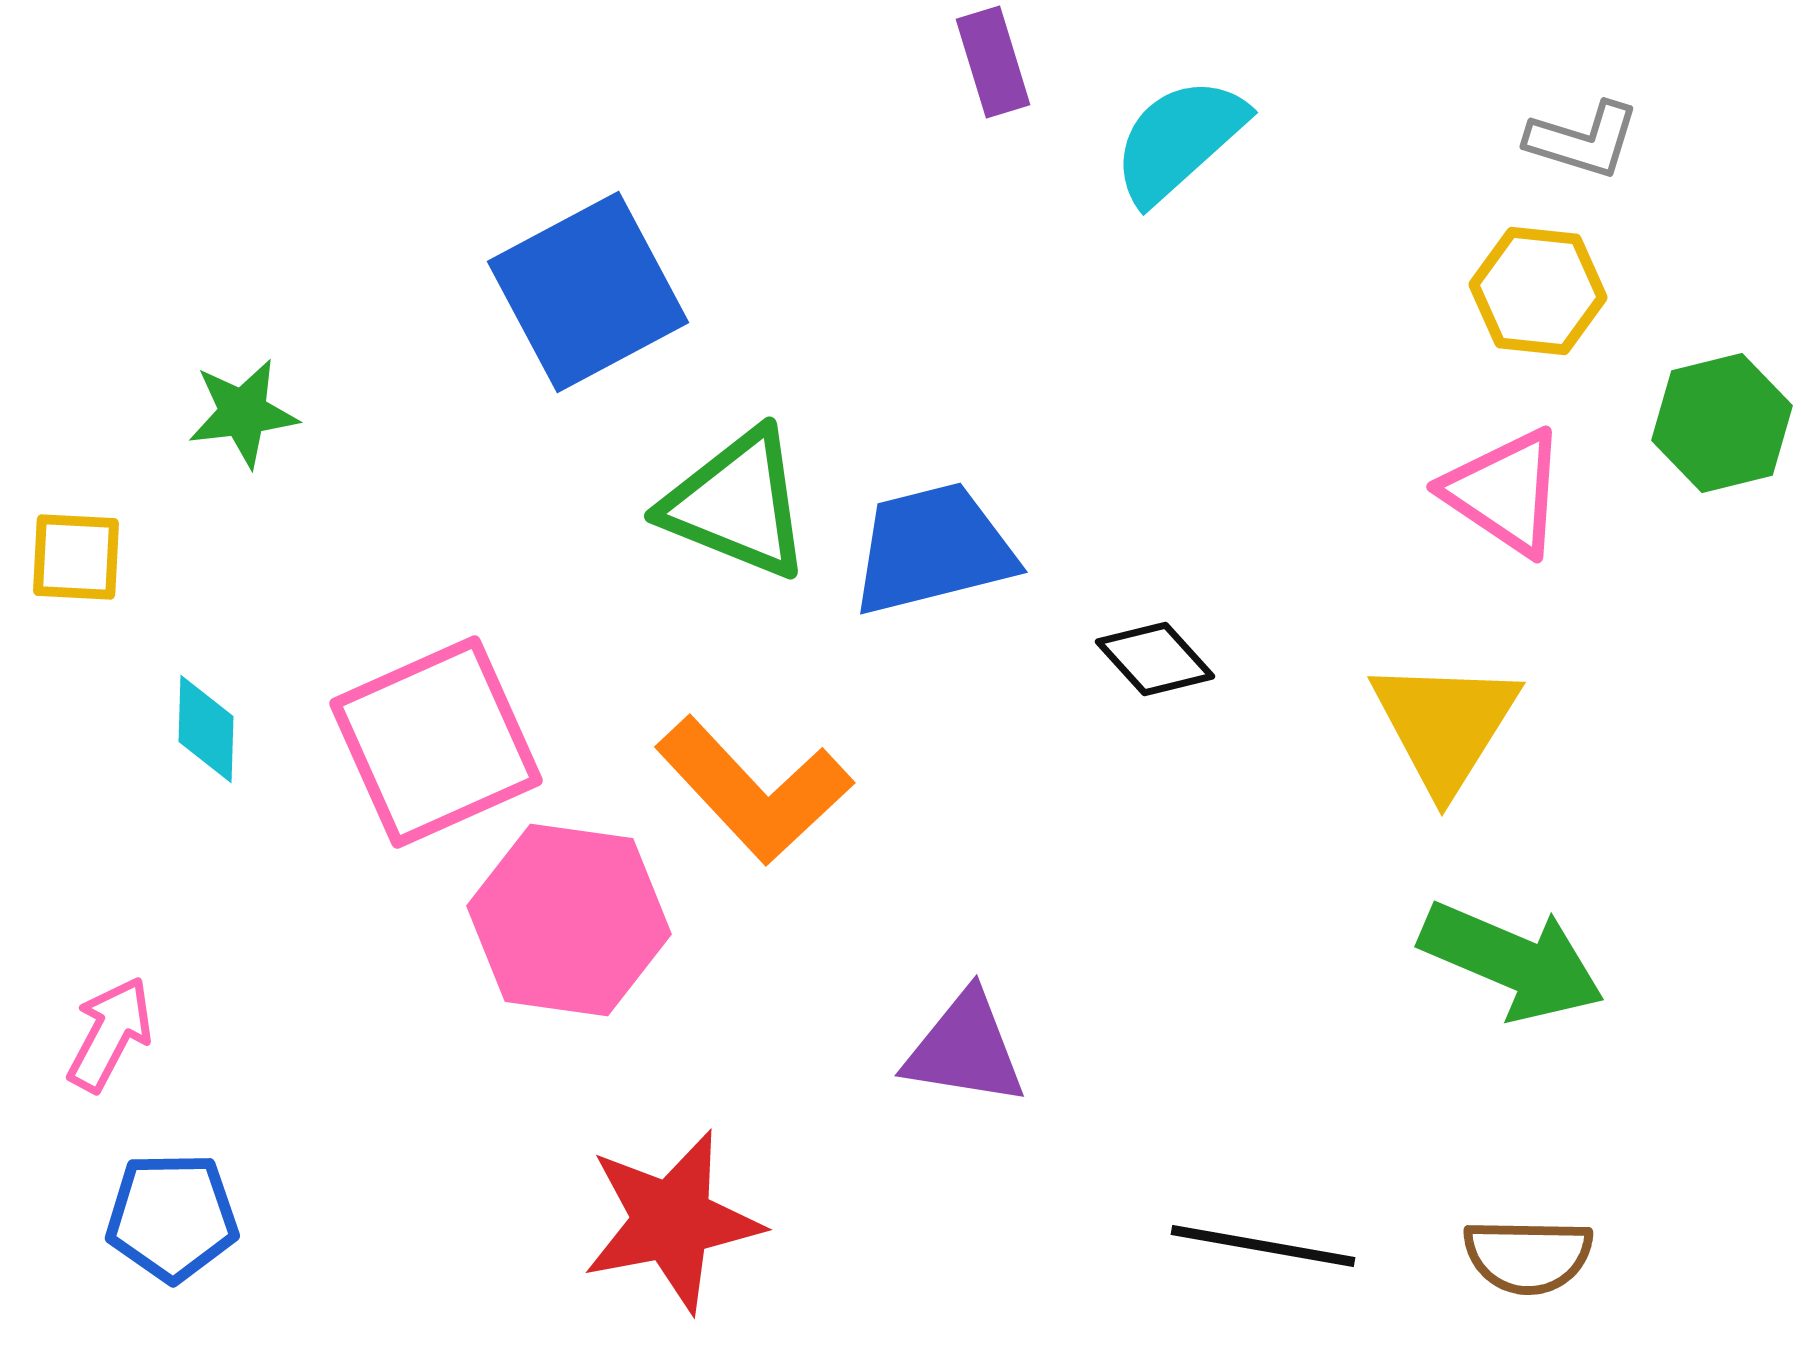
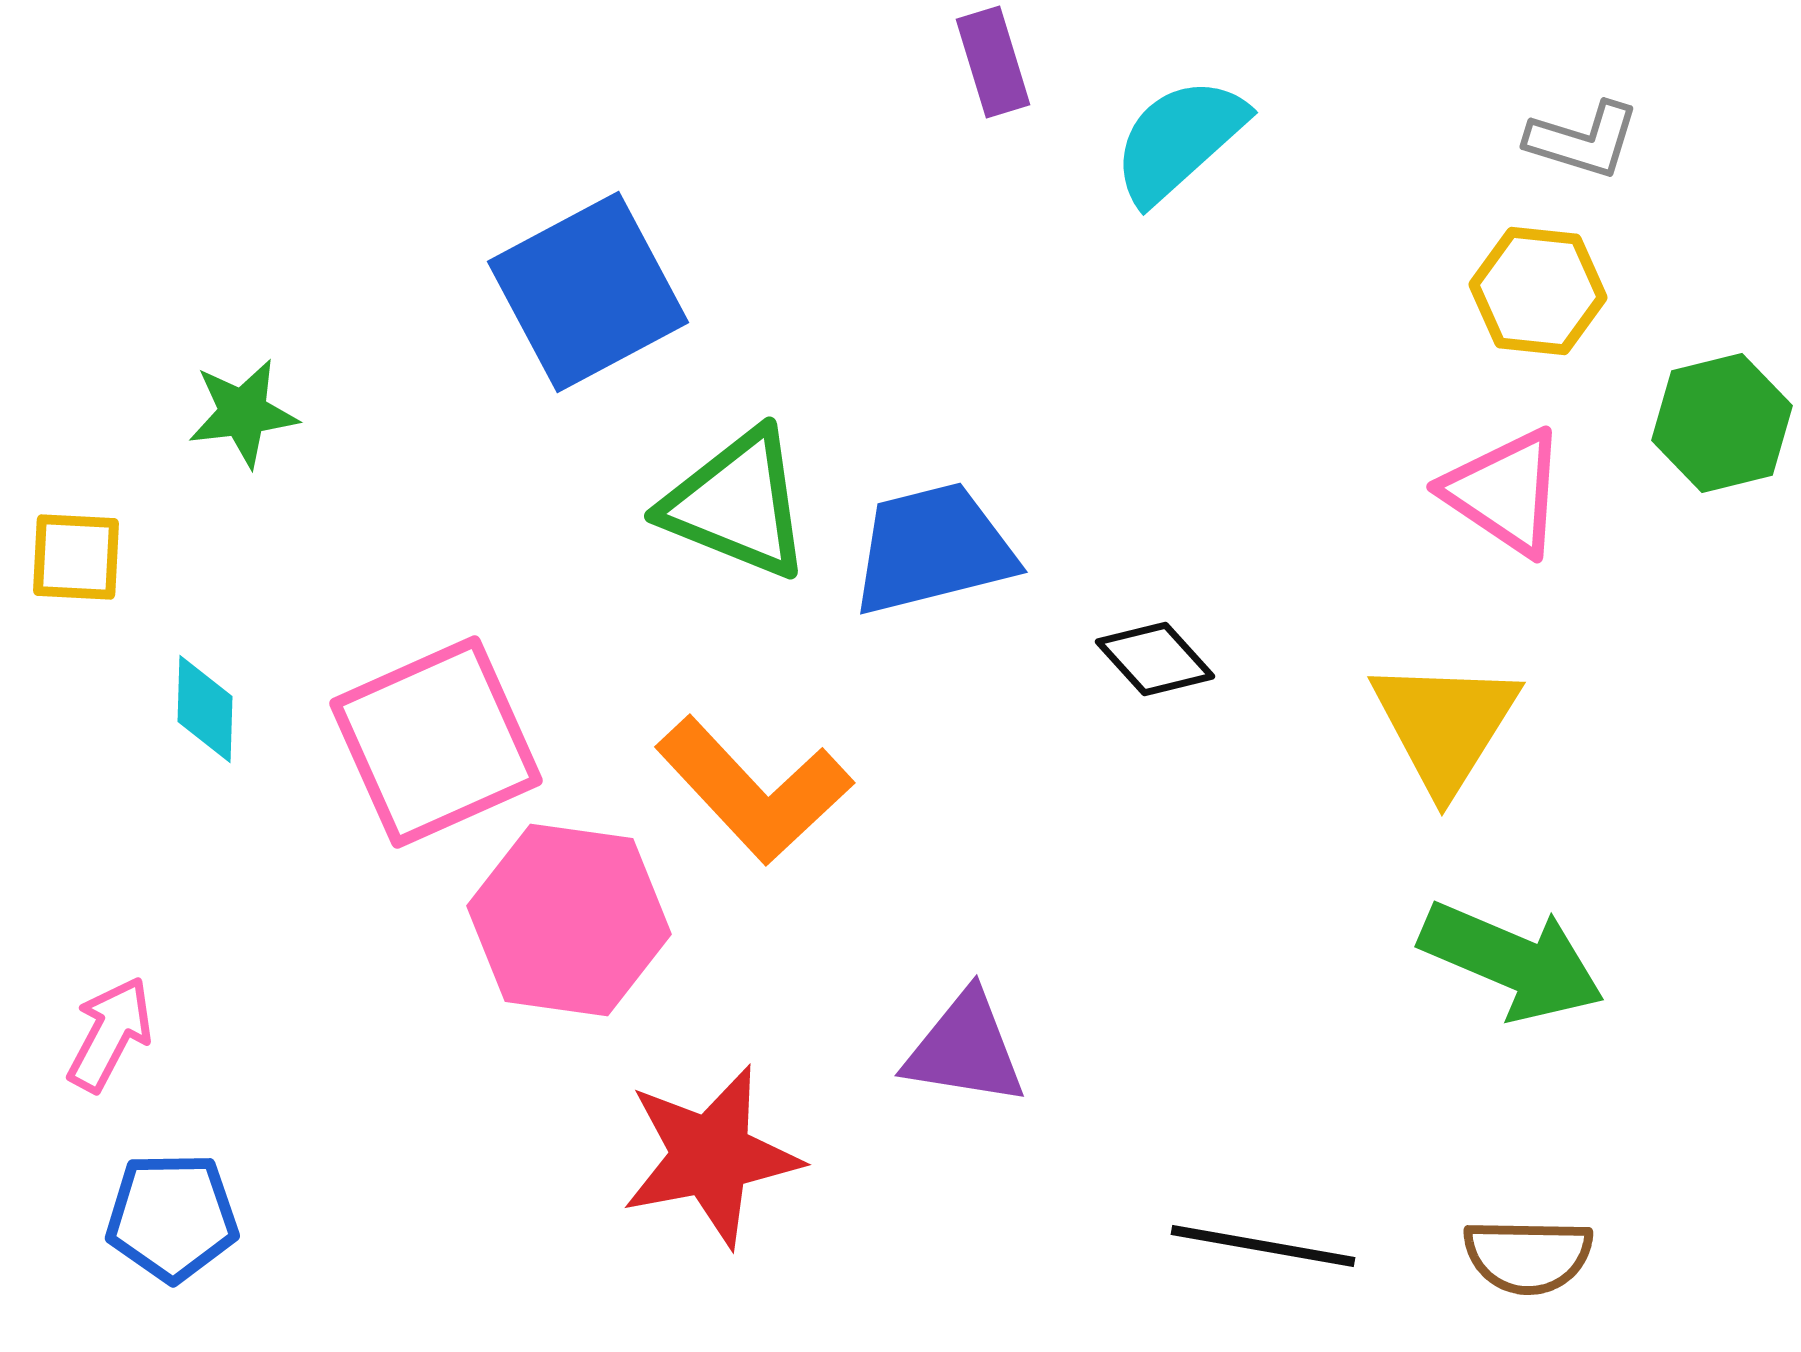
cyan diamond: moved 1 px left, 20 px up
red star: moved 39 px right, 65 px up
